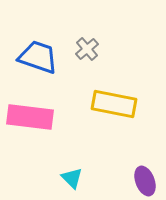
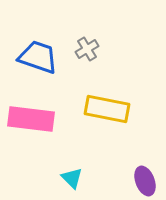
gray cross: rotated 10 degrees clockwise
yellow rectangle: moved 7 px left, 5 px down
pink rectangle: moved 1 px right, 2 px down
